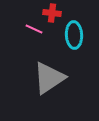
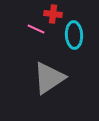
red cross: moved 1 px right, 1 px down
pink line: moved 2 px right
